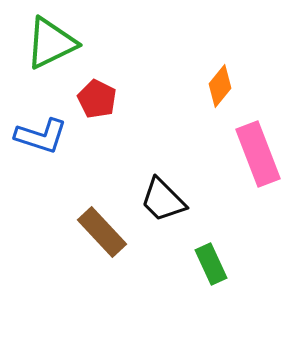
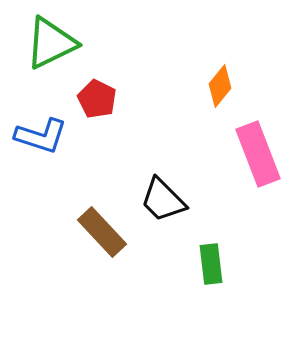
green rectangle: rotated 18 degrees clockwise
